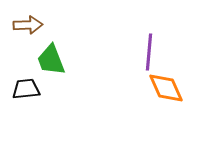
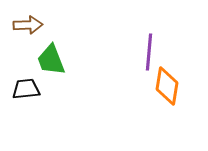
orange diamond: moved 1 px right, 2 px up; rotated 33 degrees clockwise
